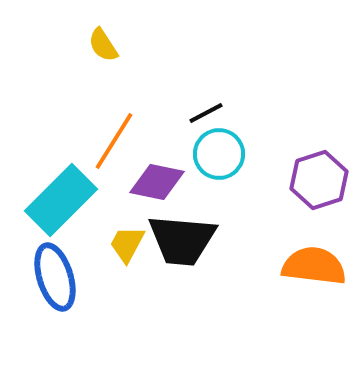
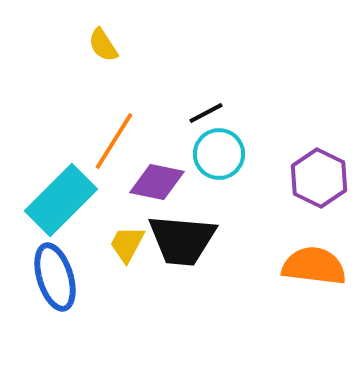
purple hexagon: moved 2 px up; rotated 16 degrees counterclockwise
